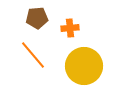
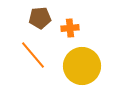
brown pentagon: moved 3 px right
yellow circle: moved 2 px left
